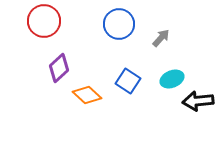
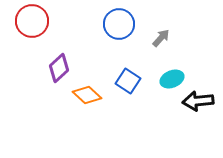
red circle: moved 12 px left
